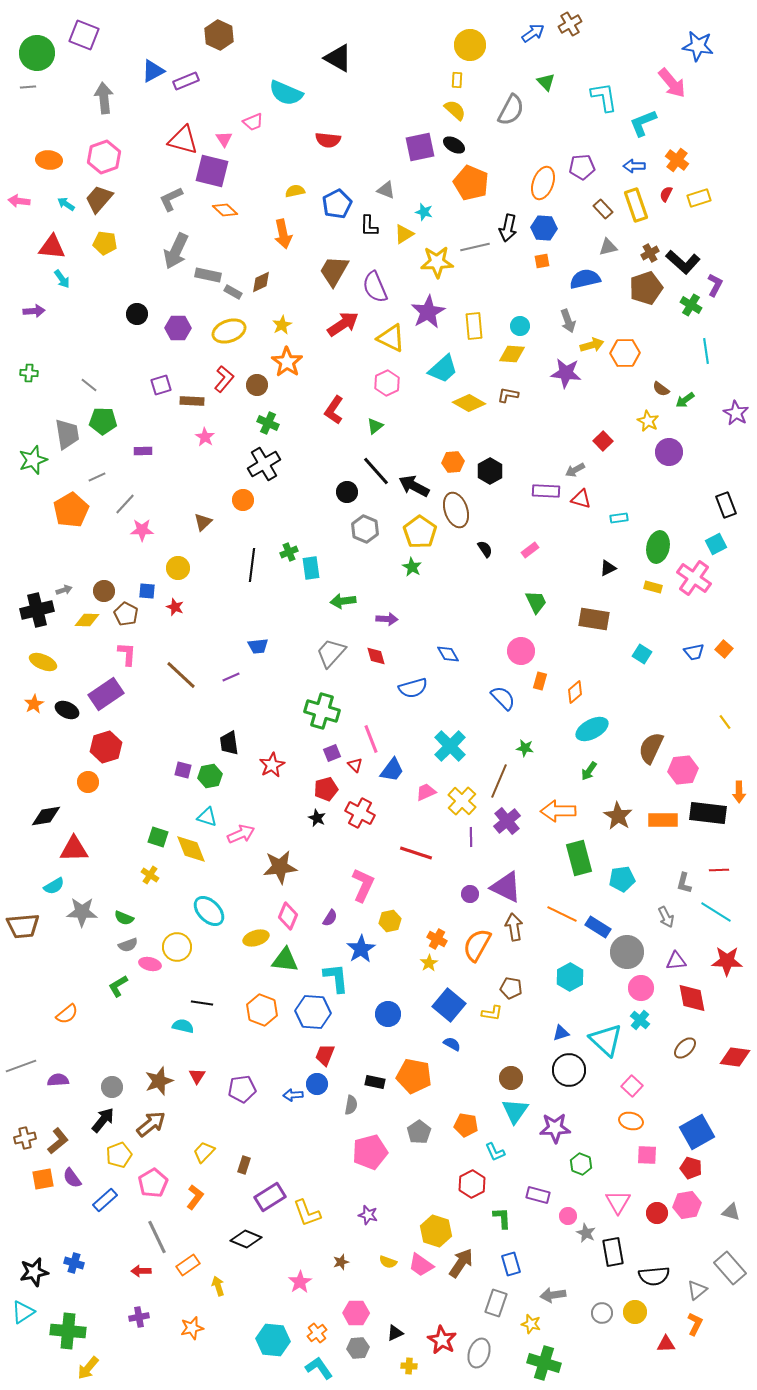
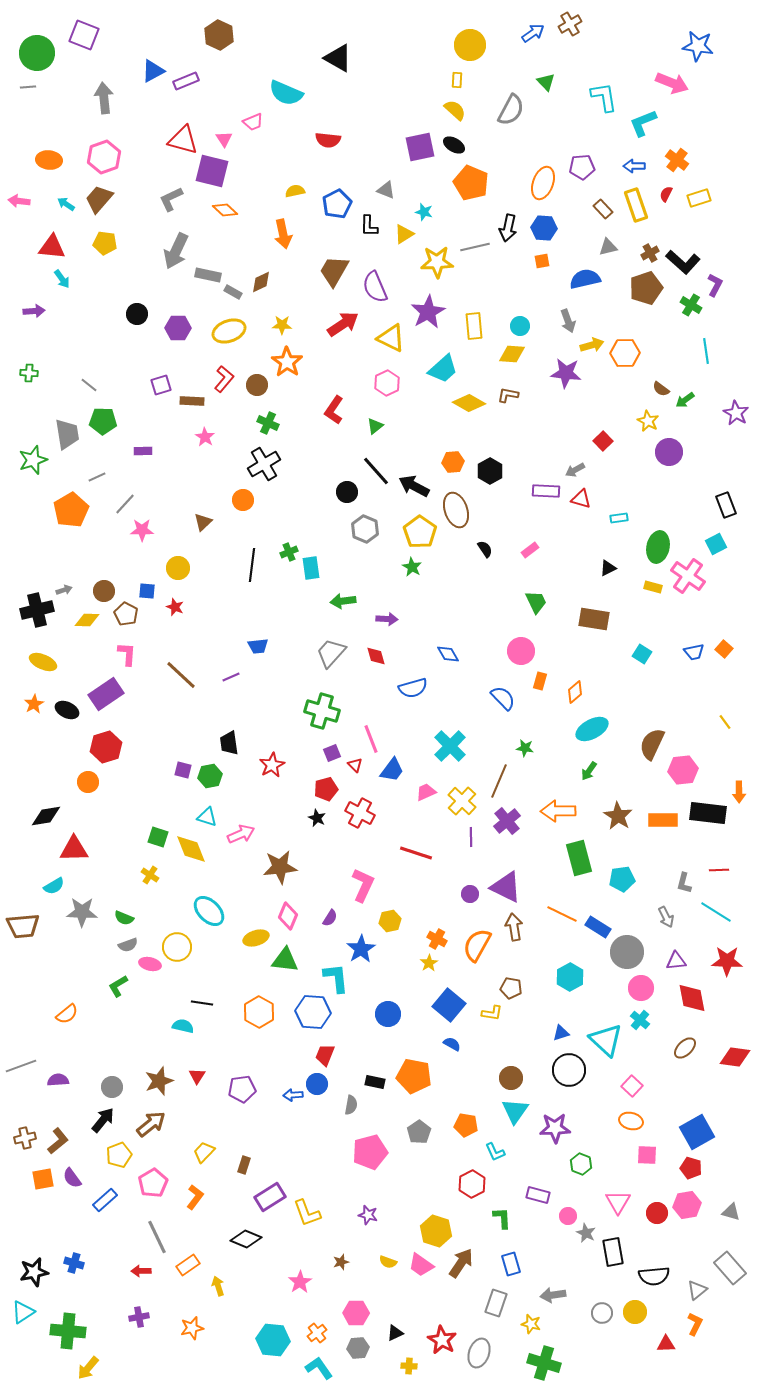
pink arrow at (672, 83): rotated 28 degrees counterclockwise
yellow star at (282, 325): rotated 30 degrees clockwise
pink cross at (694, 578): moved 6 px left, 2 px up
brown semicircle at (651, 748): moved 1 px right, 4 px up
orange hexagon at (262, 1010): moved 3 px left, 2 px down; rotated 8 degrees clockwise
